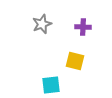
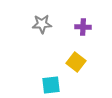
gray star: rotated 18 degrees clockwise
yellow square: moved 1 px right, 1 px down; rotated 24 degrees clockwise
